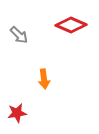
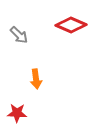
orange arrow: moved 8 px left
red star: rotated 12 degrees clockwise
